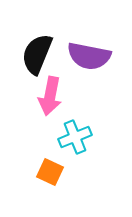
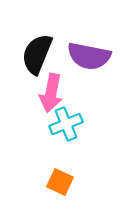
pink arrow: moved 1 px right, 3 px up
cyan cross: moved 9 px left, 13 px up
orange square: moved 10 px right, 10 px down
